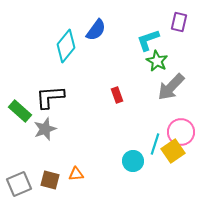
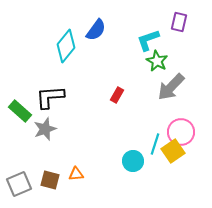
red rectangle: rotated 49 degrees clockwise
